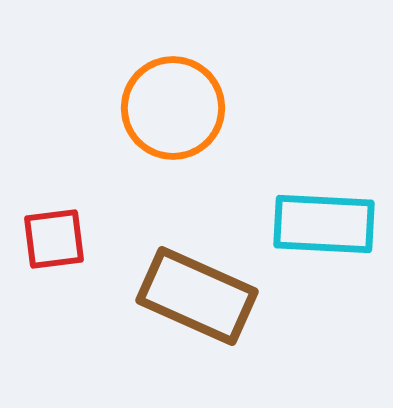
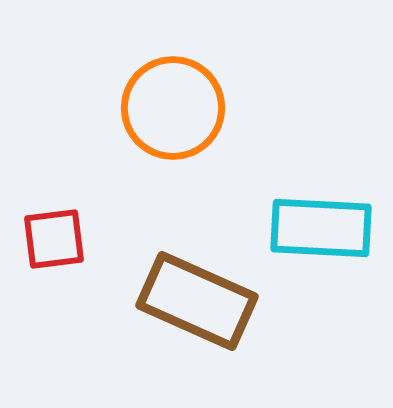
cyan rectangle: moved 3 px left, 4 px down
brown rectangle: moved 5 px down
